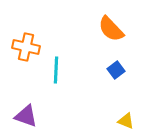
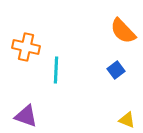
orange semicircle: moved 12 px right, 2 px down
yellow triangle: moved 1 px right, 1 px up
